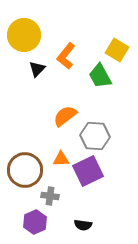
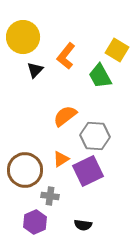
yellow circle: moved 1 px left, 2 px down
black triangle: moved 2 px left, 1 px down
orange triangle: rotated 30 degrees counterclockwise
